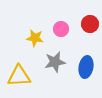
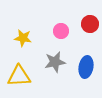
pink circle: moved 2 px down
yellow star: moved 12 px left
